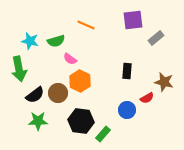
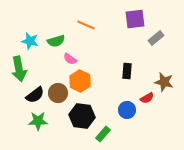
purple square: moved 2 px right, 1 px up
black hexagon: moved 1 px right, 5 px up
